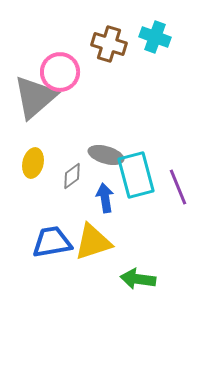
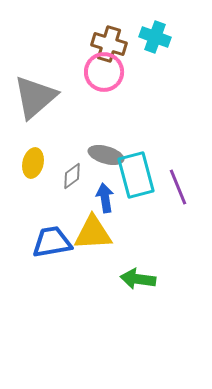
pink circle: moved 44 px right
yellow triangle: moved 9 px up; rotated 15 degrees clockwise
